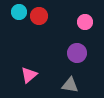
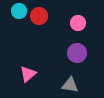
cyan circle: moved 1 px up
pink circle: moved 7 px left, 1 px down
pink triangle: moved 1 px left, 1 px up
